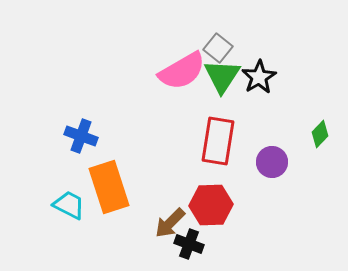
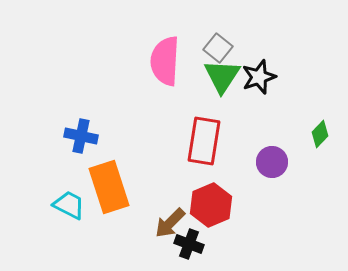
pink semicircle: moved 17 px left, 10 px up; rotated 123 degrees clockwise
black star: rotated 12 degrees clockwise
blue cross: rotated 8 degrees counterclockwise
red rectangle: moved 14 px left
red hexagon: rotated 21 degrees counterclockwise
